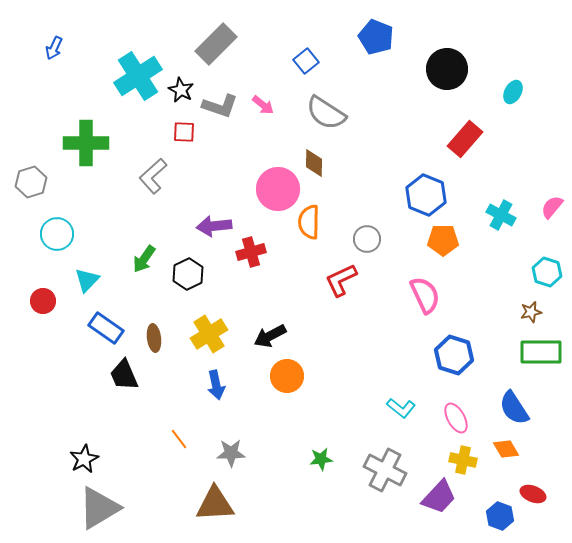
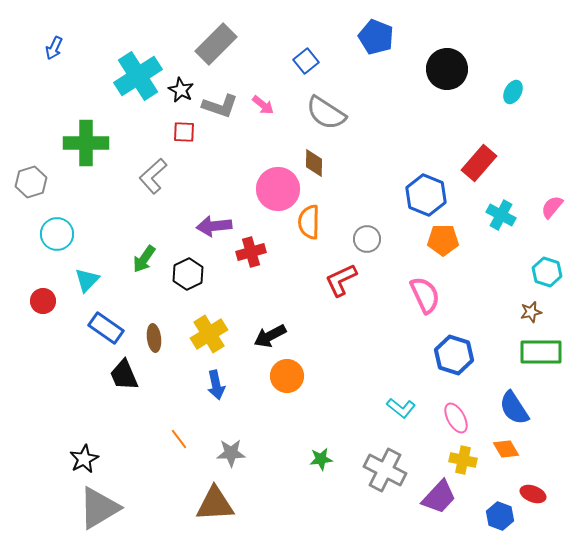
red rectangle at (465, 139): moved 14 px right, 24 px down
